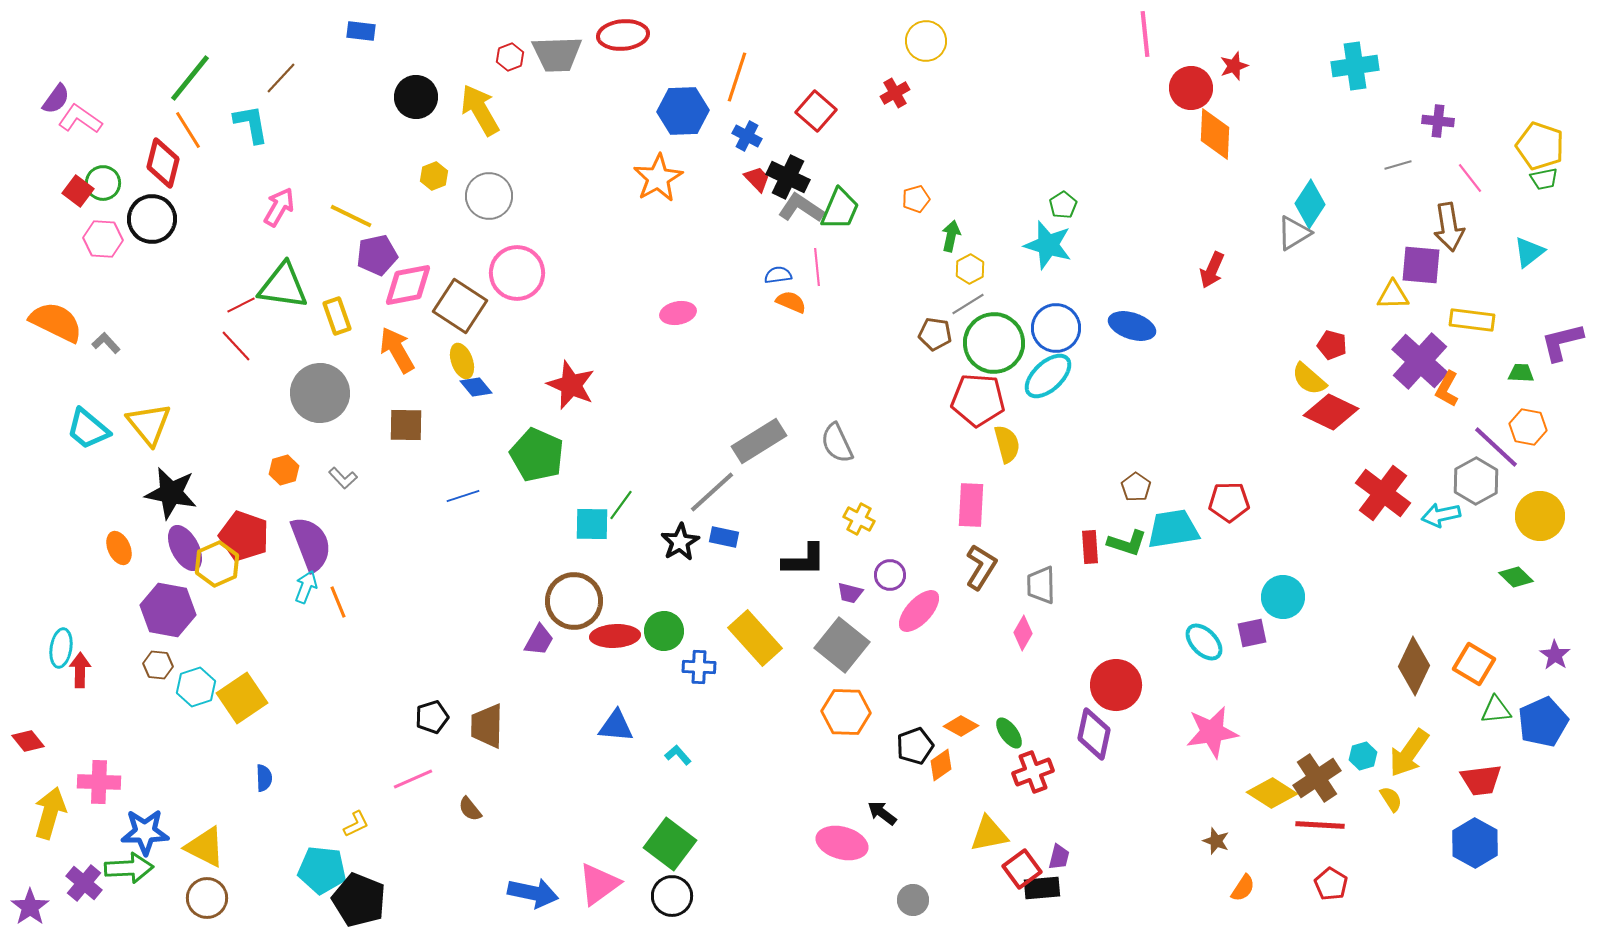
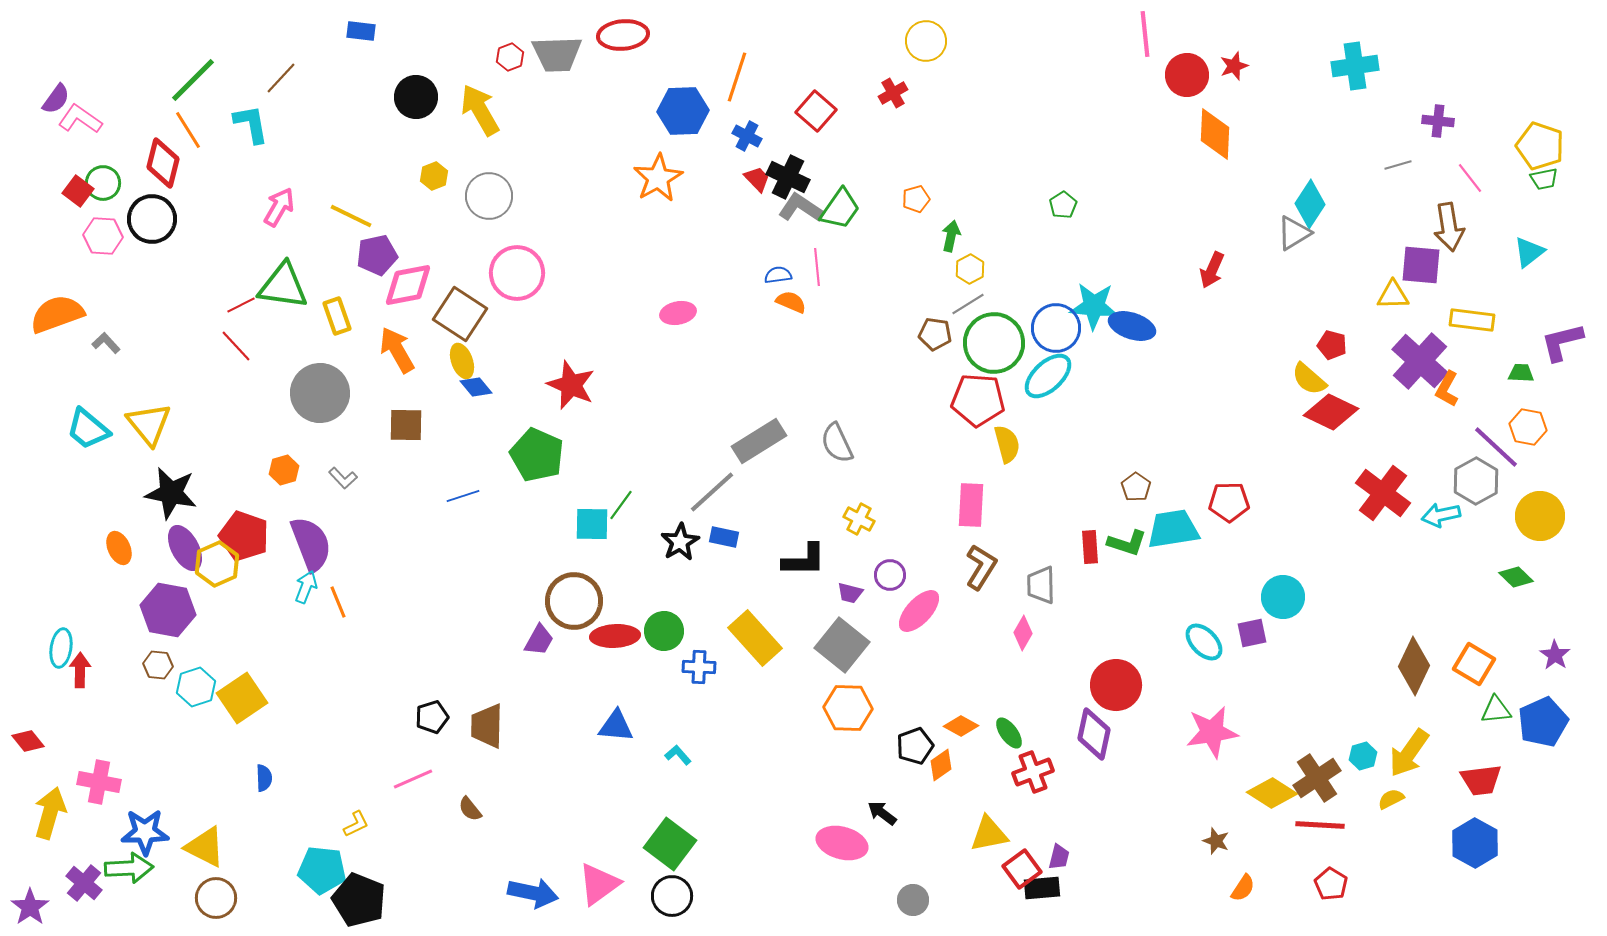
green line at (190, 78): moved 3 px right, 2 px down; rotated 6 degrees clockwise
red circle at (1191, 88): moved 4 px left, 13 px up
red cross at (895, 93): moved 2 px left
green trapezoid at (840, 209): rotated 12 degrees clockwise
pink hexagon at (103, 239): moved 3 px up
cyan star at (1048, 245): moved 46 px right, 61 px down; rotated 12 degrees counterclockwise
brown square at (460, 306): moved 8 px down
orange semicircle at (56, 322): moved 1 px right, 8 px up; rotated 46 degrees counterclockwise
orange hexagon at (846, 712): moved 2 px right, 4 px up
pink cross at (99, 782): rotated 9 degrees clockwise
yellow semicircle at (1391, 799): rotated 84 degrees counterclockwise
brown circle at (207, 898): moved 9 px right
